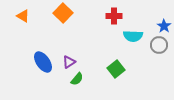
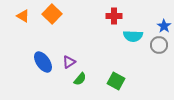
orange square: moved 11 px left, 1 px down
green square: moved 12 px down; rotated 24 degrees counterclockwise
green semicircle: moved 3 px right
